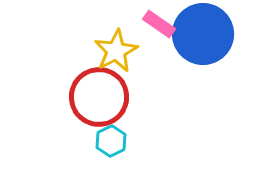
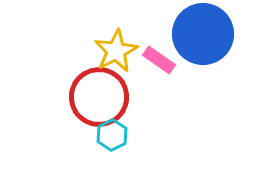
pink rectangle: moved 36 px down
cyan hexagon: moved 1 px right, 6 px up
